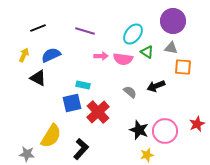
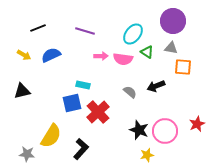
yellow arrow: rotated 96 degrees clockwise
black triangle: moved 16 px left, 13 px down; rotated 42 degrees counterclockwise
